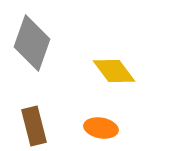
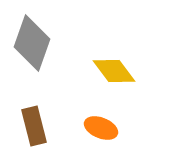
orange ellipse: rotated 12 degrees clockwise
